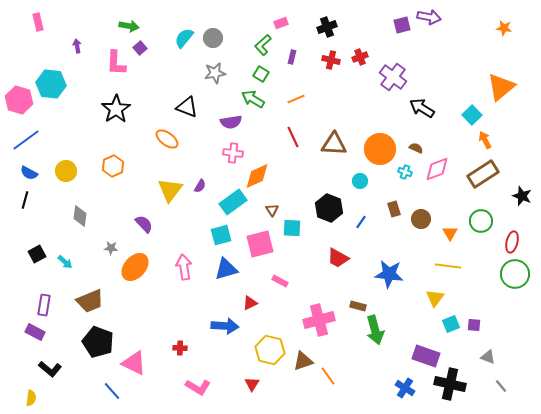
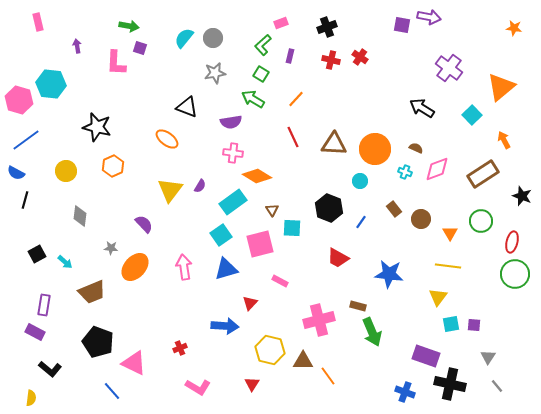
purple square at (402, 25): rotated 24 degrees clockwise
orange star at (504, 28): moved 10 px right
purple square at (140, 48): rotated 32 degrees counterclockwise
purple rectangle at (292, 57): moved 2 px left, 1 px up
red cross at (360, 57): rotated 35 degrees counterclockwise
purple cross at (393, 77): moved 56 px right, 9 px up
orange line at (296, 99): rotated 24 degrees counterclockwise
black star at (116, 109): moved 19 px left, 18 px down; rotated 24 degrees counterclockwise
orange arrow at (485, 140): moved 19 px right
orange circle at (380, 149): moved 5 px left
blue semicircle at (29, 173): moved 13 px left
orange diamond at (257, 176): rotated 56 degrees clockwise
brown rectangle at (394, 209): rotated 21 degrees counterclockwise
cyan square at (221, 235): rotated 20 degrees counterclockwise
yellow triangle at (435, 298): moved 3 px right, 1 px up
brown trapezoid at (90, 301): moved 2 px right, 9 px up
red triangle at (250, 303): rotated 21 degrees counterclockwise
cyan square at (451, 324): rotated 12 degrees clockwise
green arrow at (375, 330): moved 3 px left, 2 px down; rotated 8 degrees counterclockwise
red cross at (180, 348): rotated 24 degrees counterclockwise
gray triangle at (488, 357): rotated 42 degrees clockwise
brown triangle at (303, 361): rotated 20 degrees clockwise
gray line at (501, 386): moved 4 px left
blue cross at (405, 388): moved 4 px down; rotated 12 degrees counterclockwise
